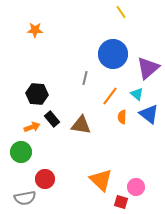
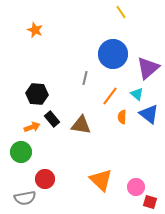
orange star: rotated 21 degrees clockwise
red square: moved 29 px right
